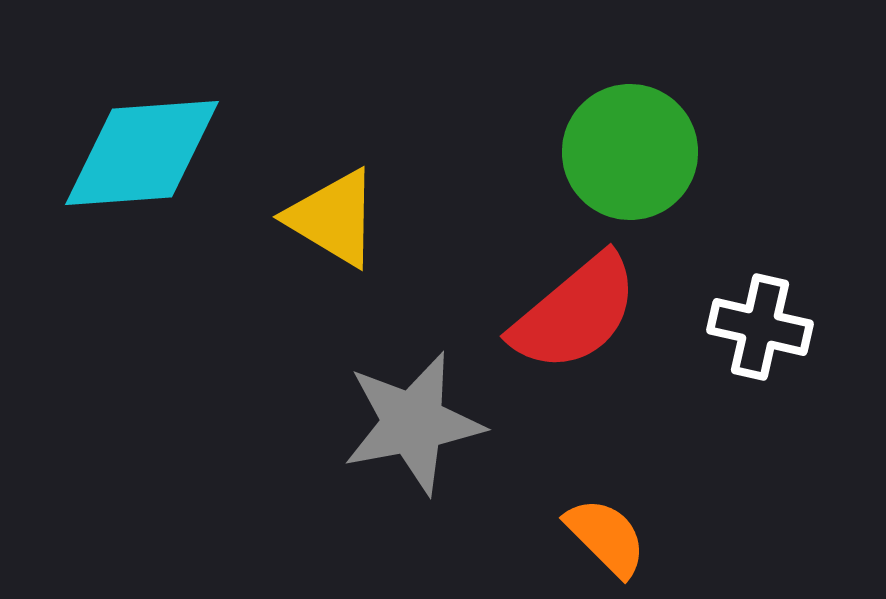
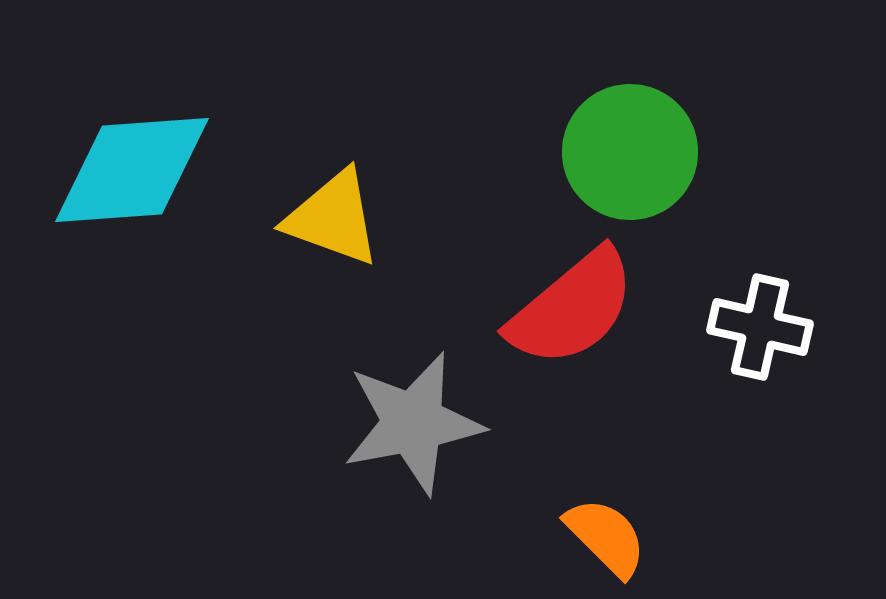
cyan diamond: moved 10 px left, 17 px down
yellow triangle: rotated 11 degrees counterclockwise
red semicircle: moved 3 px left, 5 px up
